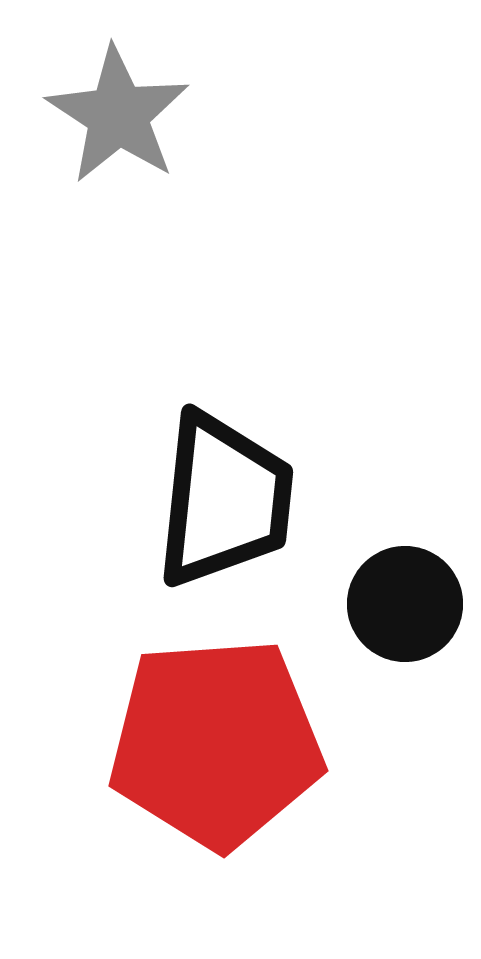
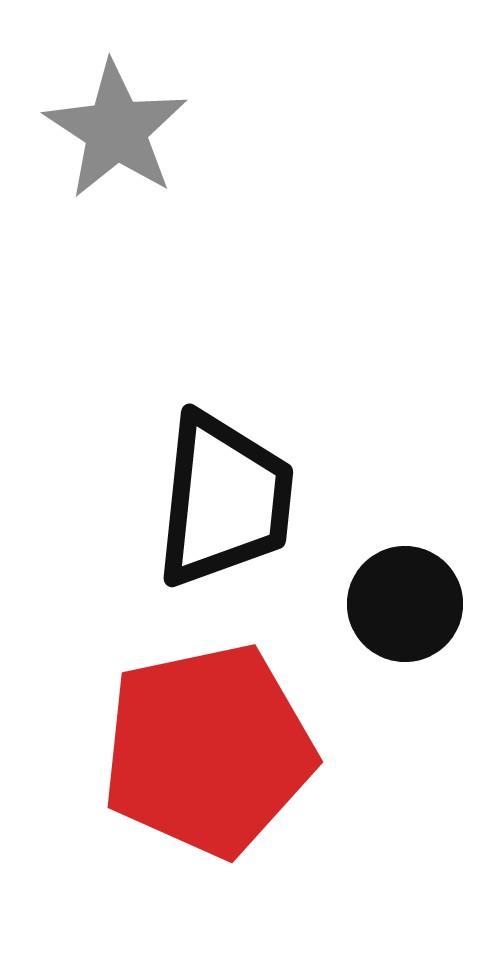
gray star: moved 2 px left, 15 px down
red pentagon: moved 8 px left, 7 px down; rotated 8 degrees counterclockwise
